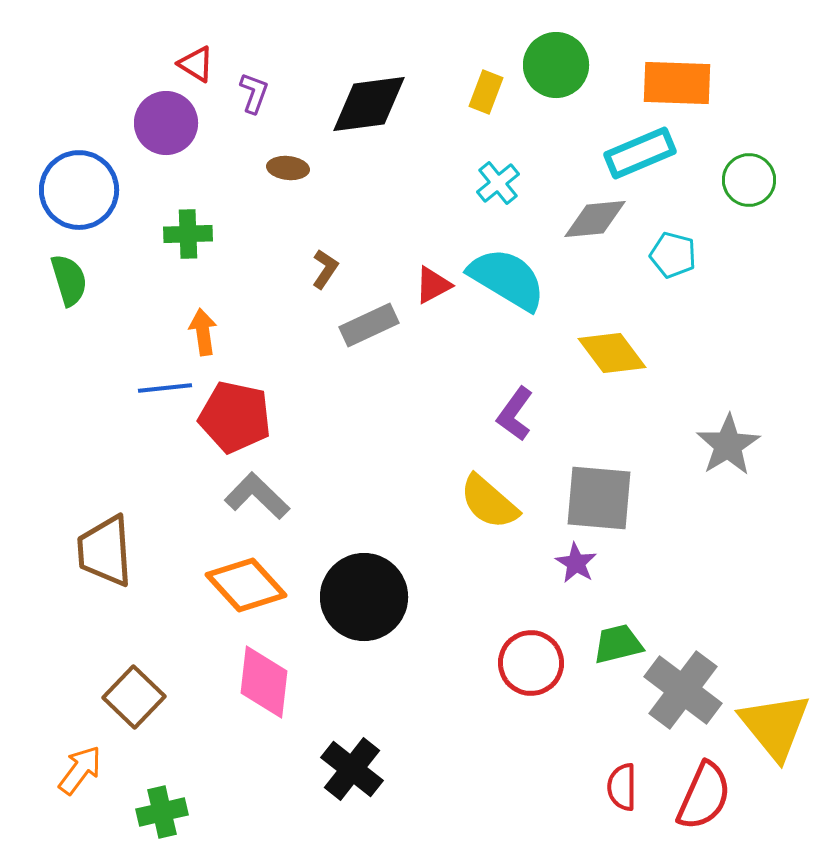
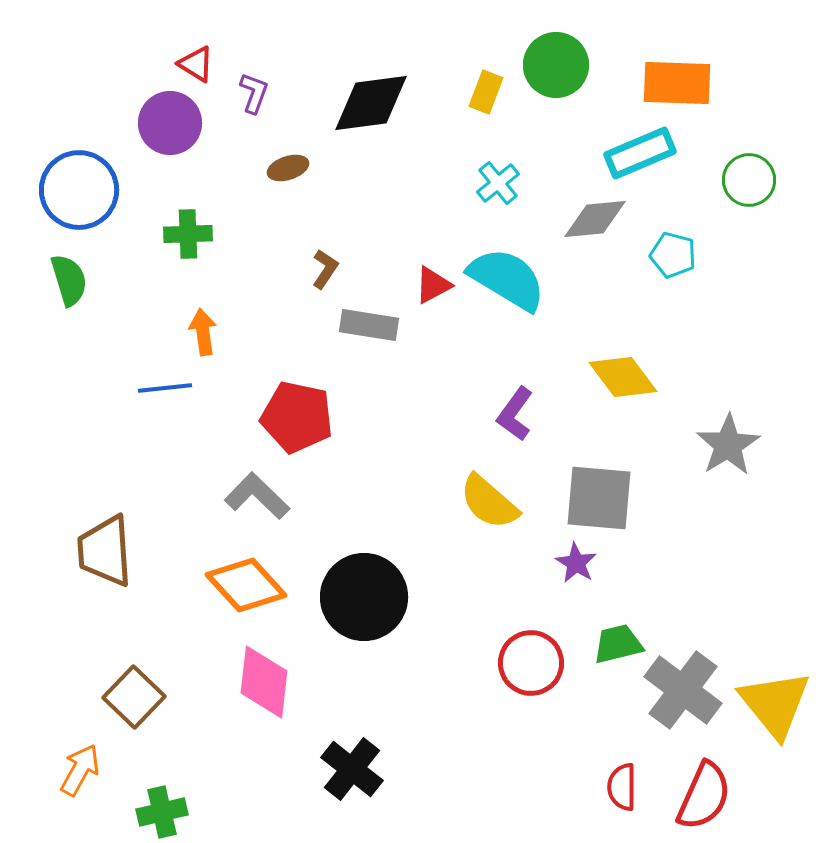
black diamond at (369, 104): moved 2 px right, 1 px up
purple circle at (166, 123): moved 4 px right
brown ellipse at (288, 168): rotated 24 degrees counterclockwise
gray rectangle at (369, 325): rotated 34 degrees clockwise
yellow diamond at (612, 353): moved 11 px right, 24 px down
red pentagon at (235, 417): moved 62 px right
yellow triangle at (775, 726): moved 22 px up
orange arrow at (80, 770): rotated 8 degrees counterclockwise
